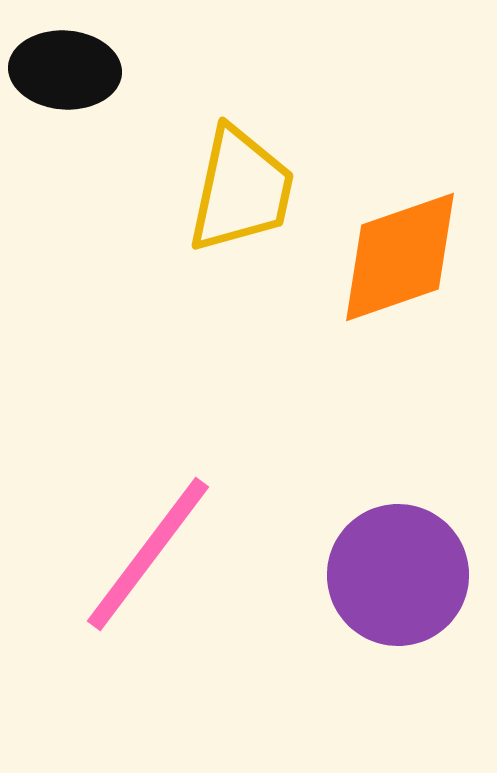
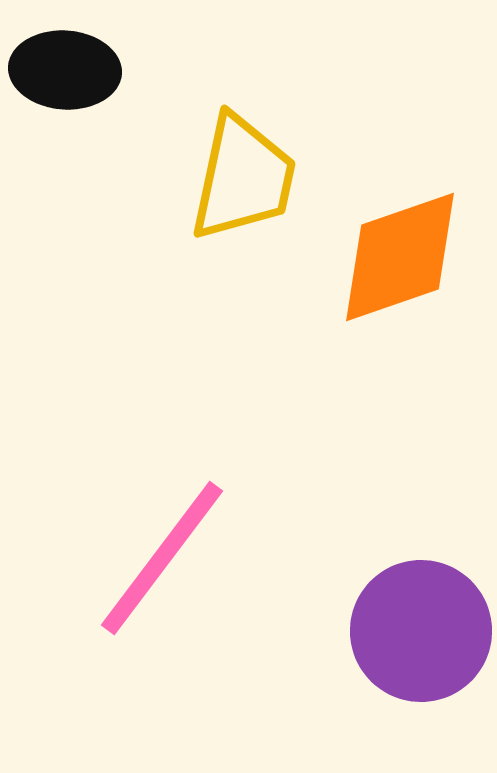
yellow trapezoid: moved 2 px right, 12 px up
pink line: moved 14 px right, 4 px down
purple circle: moved 23 px right, 56 px down
